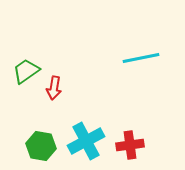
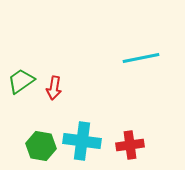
green trapezoid: moved 5 px left, 10 px down
cyan cross: moved 4 px left; rotated 36 degrees clockwise
